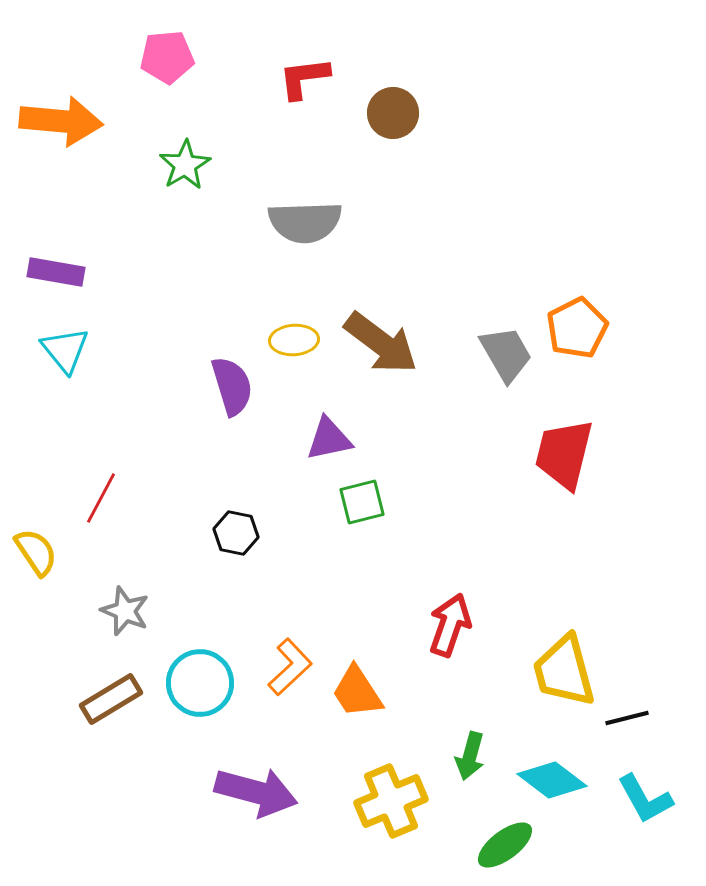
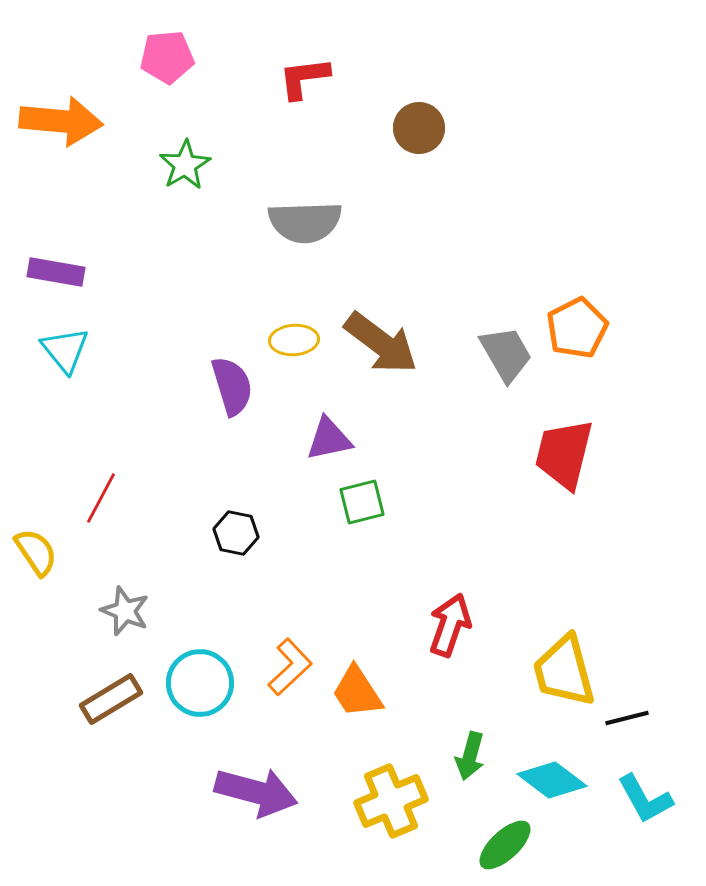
brown circle: moved 26 px right, 15 px down
green ellipse: rotated 6 degrees counterclockwise
